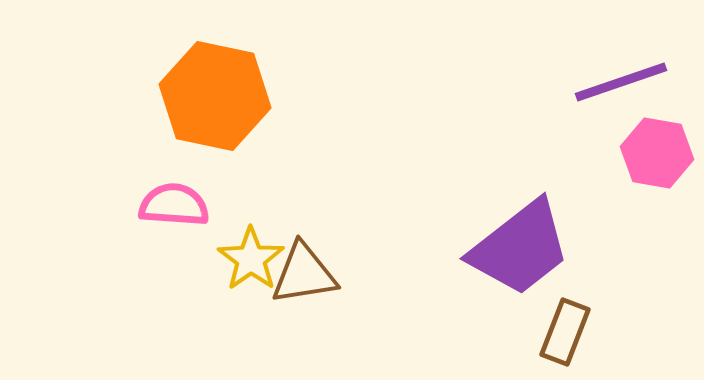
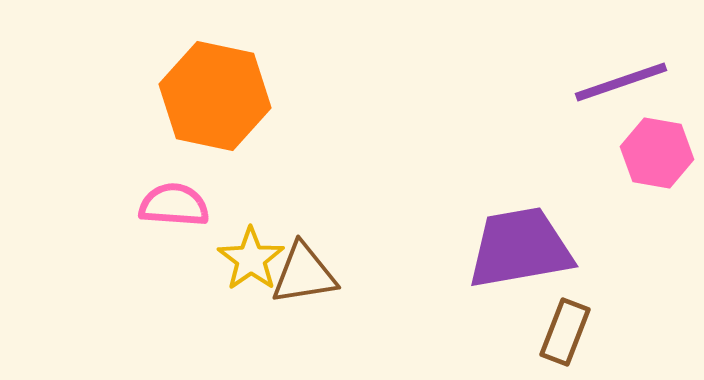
purple trapezoid: rotated 152 degrees counterclockwise
